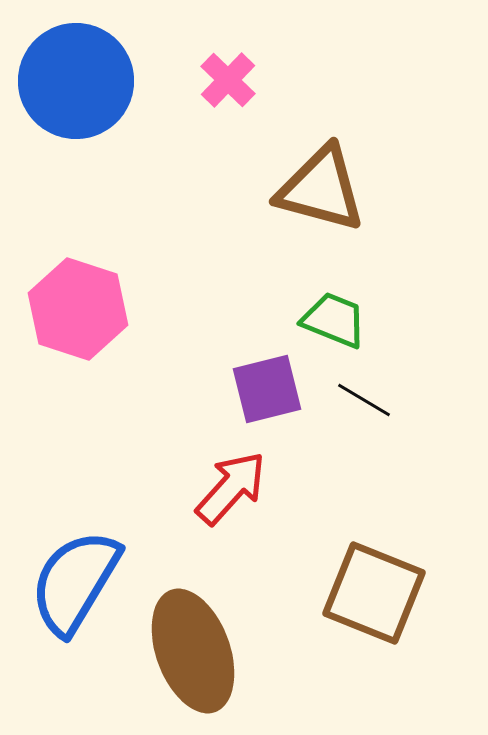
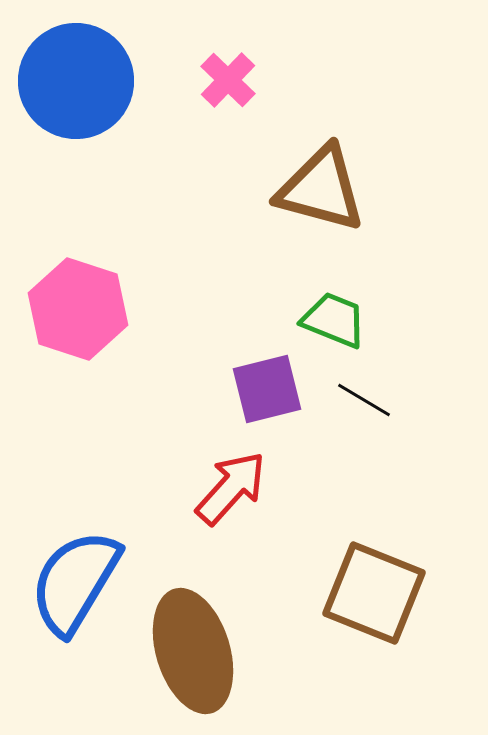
brown ellipse: rotated 3 degrees clockwise
